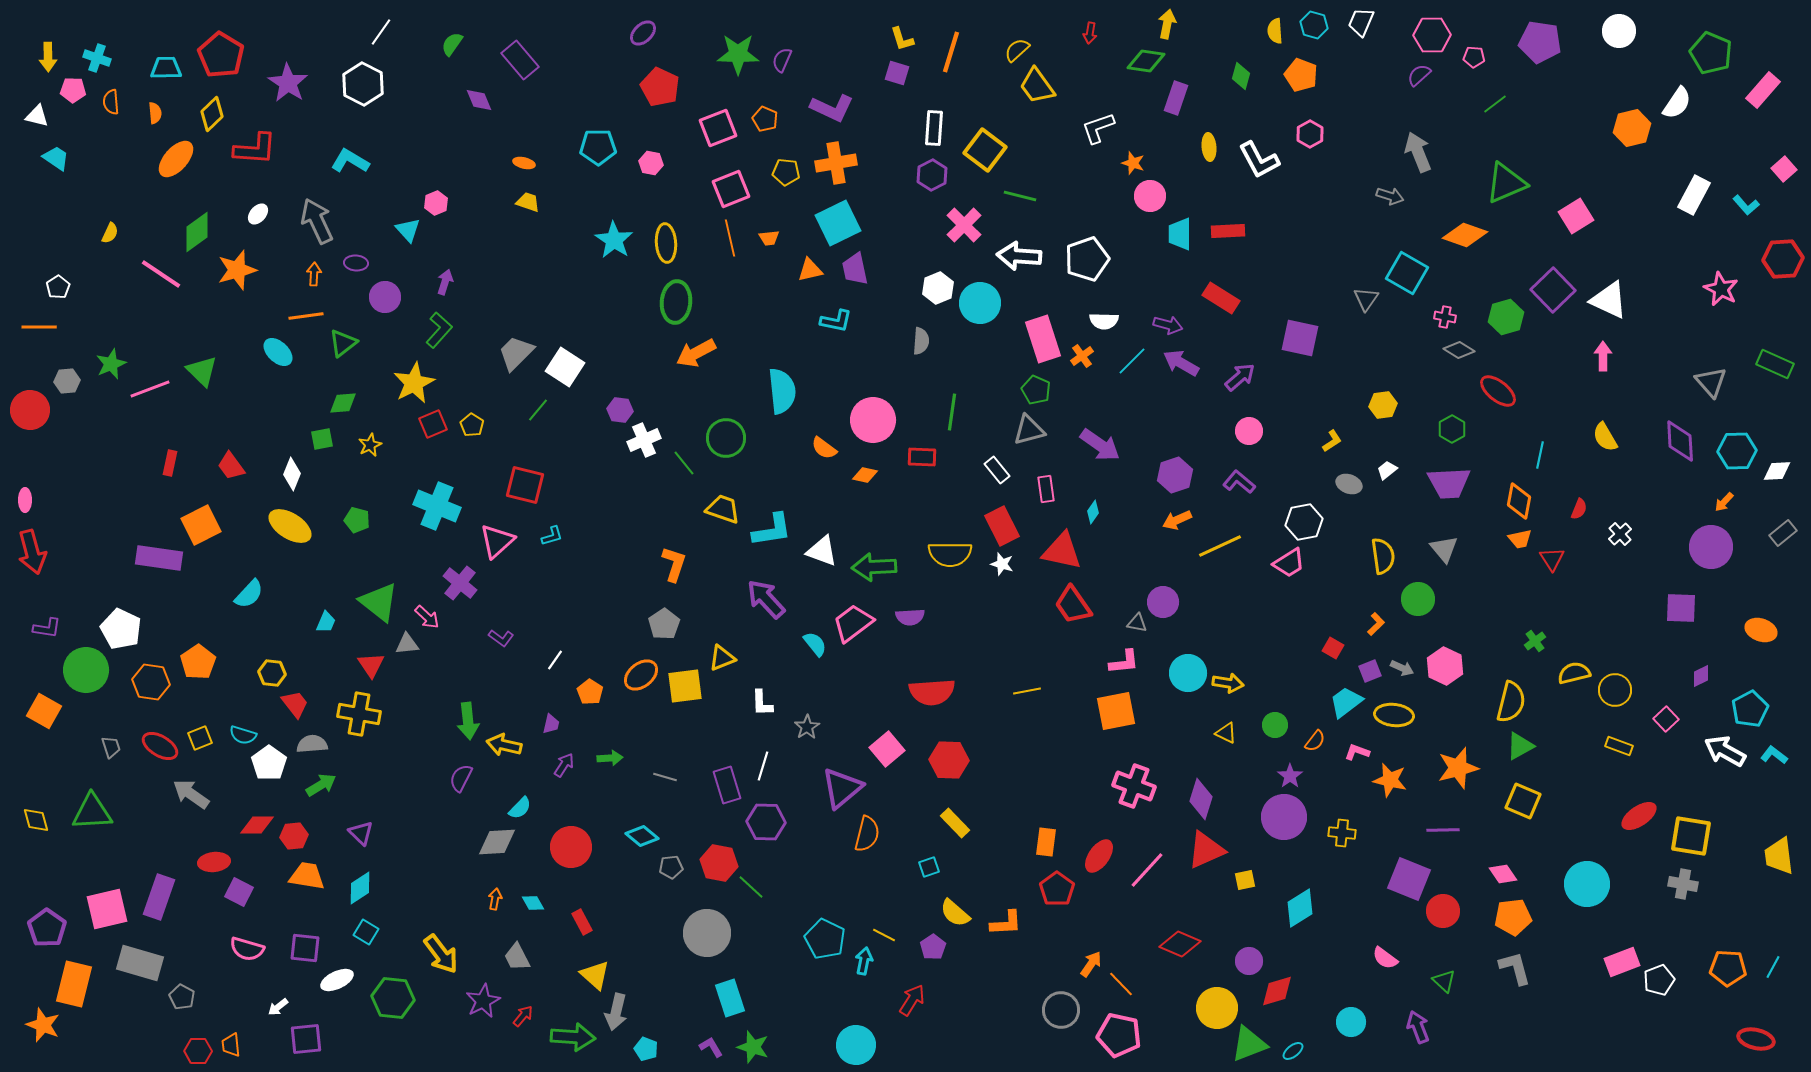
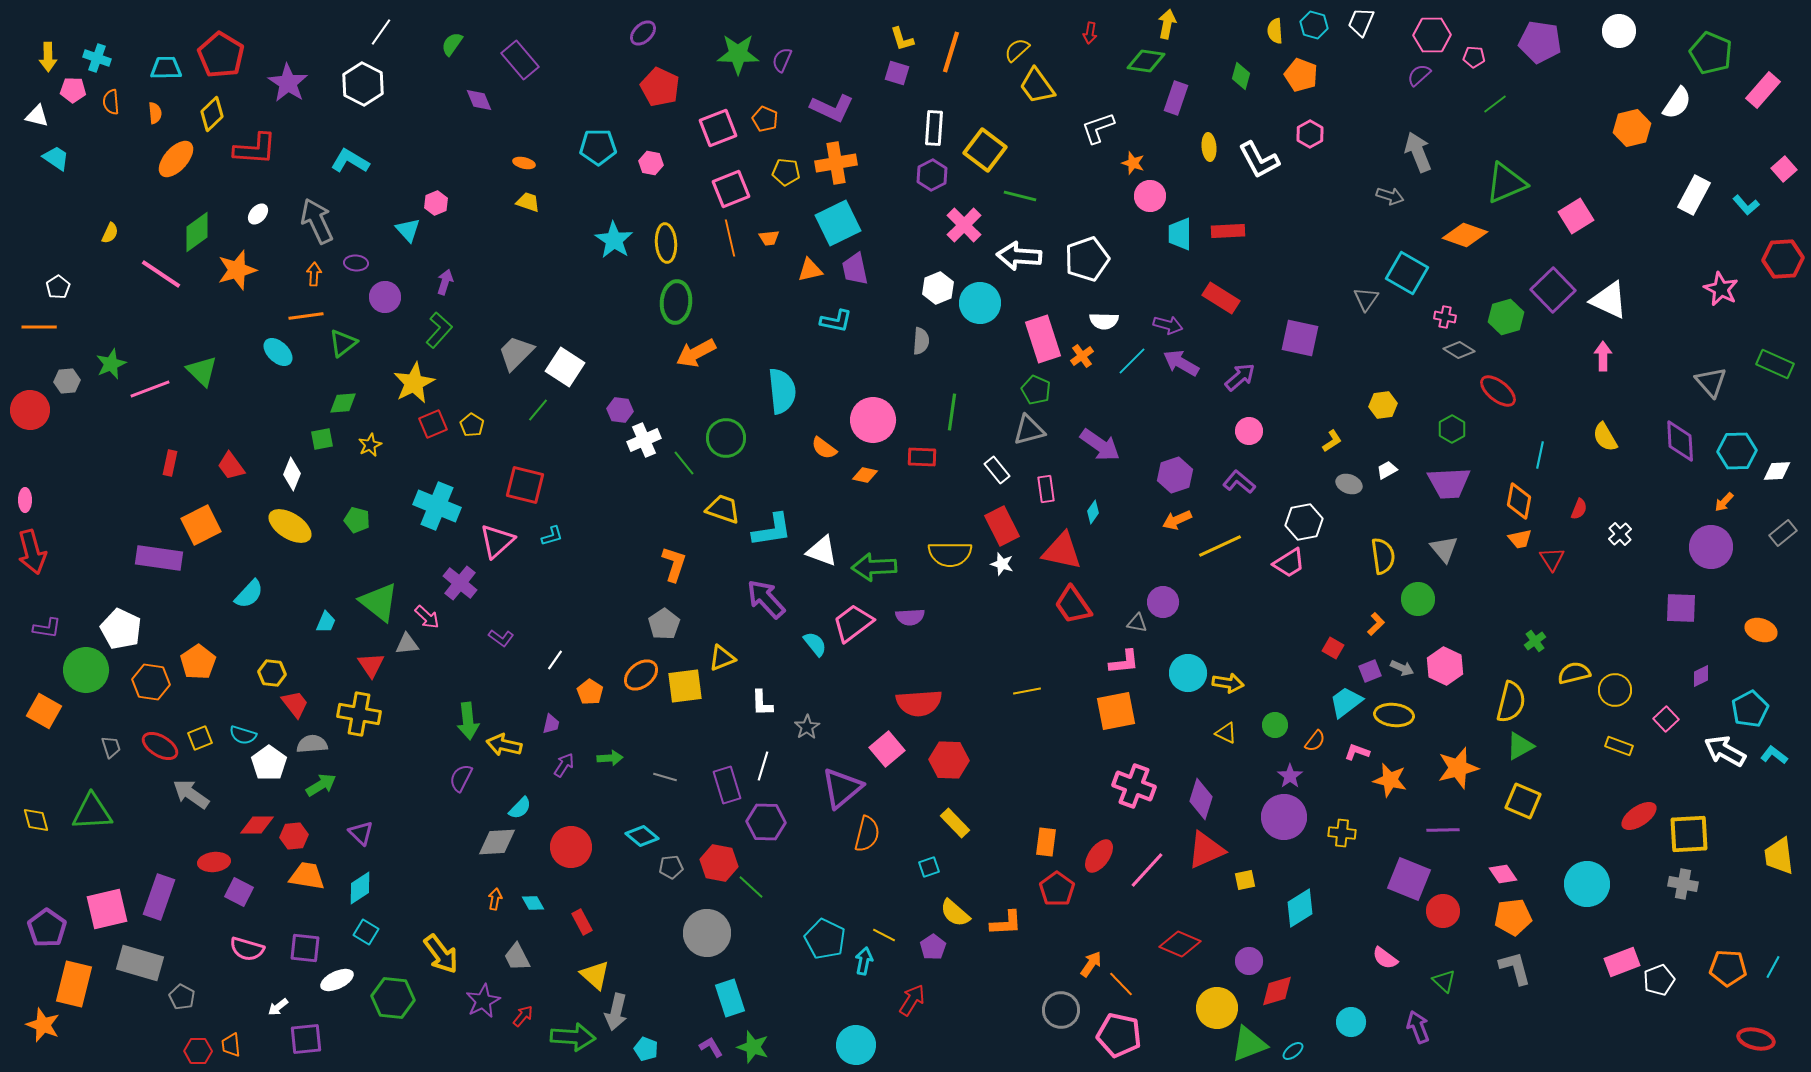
white trapezoid at (1387, 470): rotated 10 degrees clockwise
red semicircle at (932, 692): moved 13 px left, 11 px down
yellow square at (1691, 836): moved 2 px left, 2 px up; rotated 12 degrees counterclockwise
